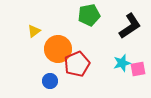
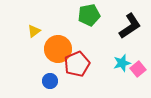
pink square: rotated 28 degrees counterclockwise
